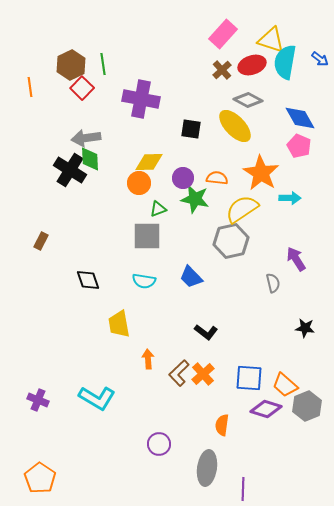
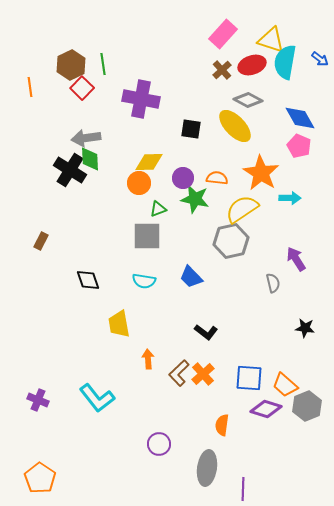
cyan L-shape at (97, 398): rotated 21 degrees clockwise
